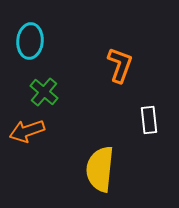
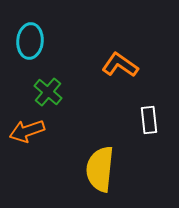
orange L-shape: rotated 75 degrees counterclockwise
green cross: moved 4 px right
